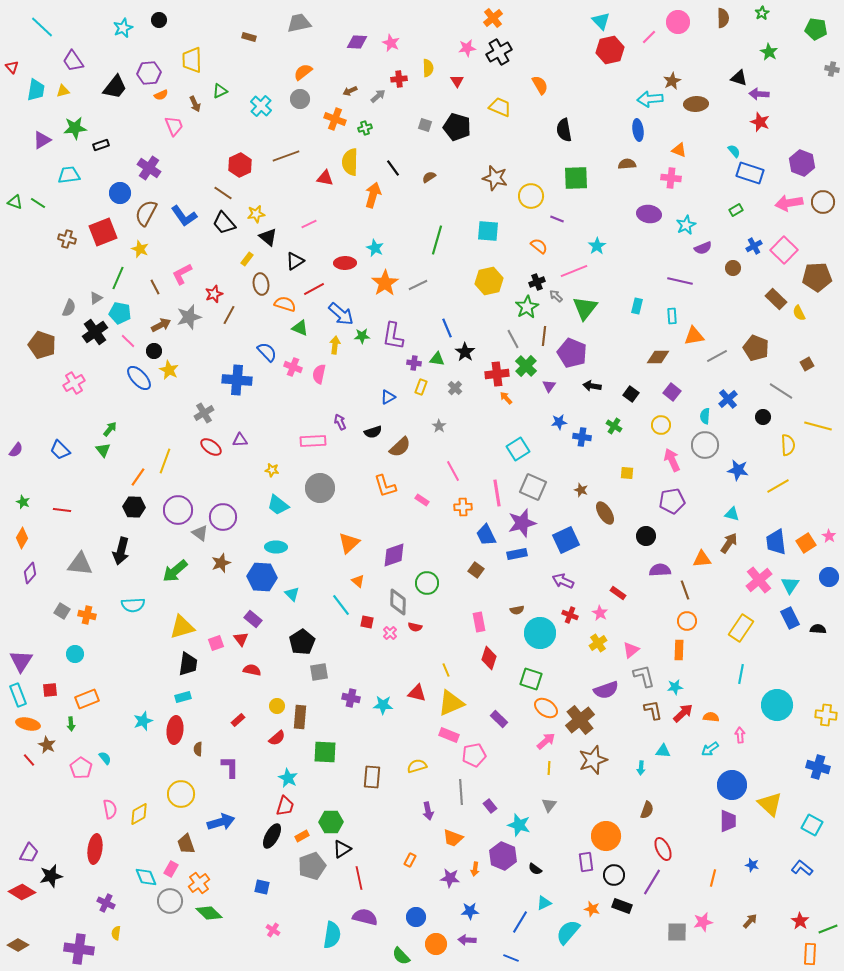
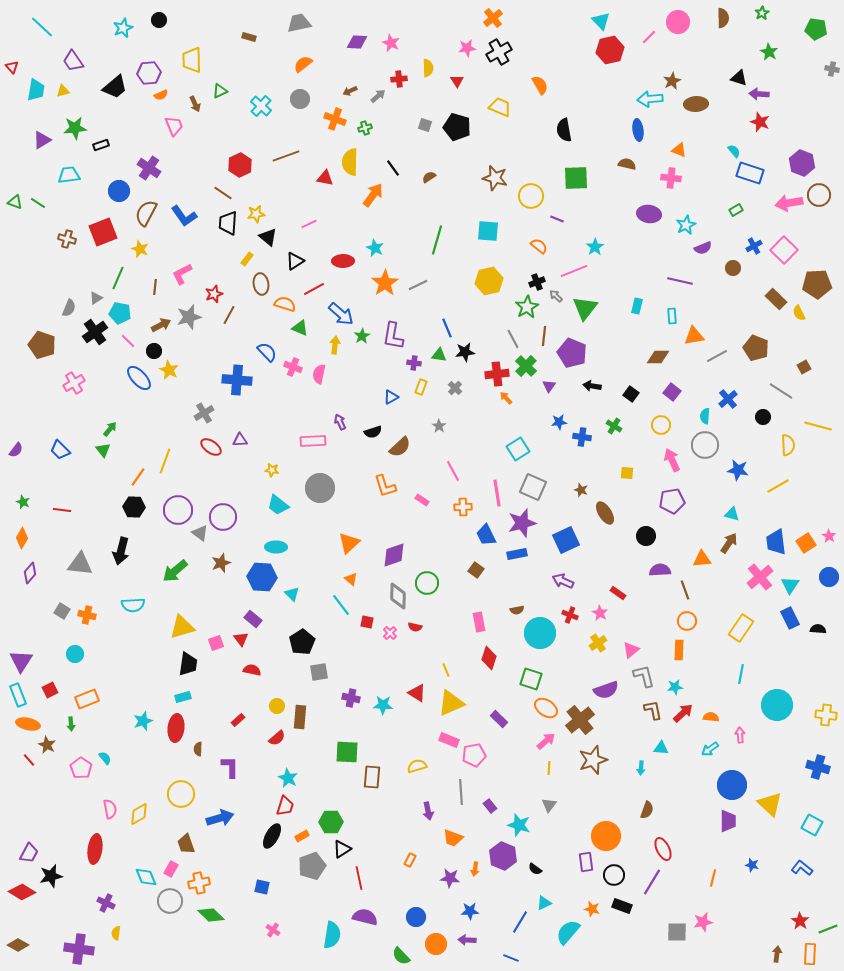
orange semicircle at (303, 72): moved 8 px up
black trapezoid at (115, 87): rotated 12 degrees clockwise
brown semicircle at (627, 164): rotated 18 degrees clockwise
blue circle at (120, 193): moved 1 px left, 2 px up
orange arrow at (373, 195): rotated 20 degrees clockwise
brown circle at (823, 202): moved 4 px left, 7 px up
black trapezoid at (224, 223): moved 4 px right; rotated 45 degrees clockwise
cyan star at (597, 246): moved 2 px left, 1 px down
red ellipse at (345, 263): moved 2 px left, 2 px up
brown pentagon at (817, 277): moved 7 px down
brown line at (155, 287): rotated 35 degrees clockwise
green star at (362, 336): rotated 28 degrees counterclockwise
black star at (465, 352): rotated 30 degrees clockwise
green triangle at (437, 359): moved 2 px right, 4 px up
brown square at (807, 364): moved 3 px left, 3 px down
blue triangle at (388, 397): moved 3 px right
pink cross at (759, 580): moved 1 px right, 3 px up
orange triangle at (358, 581): moved 7 px left, 2 px up
gray diamond at (398, 602): moved 6 px up
red square at (50, 690): rotated 21 degrees counterclockwise
red triangle at (417, 693): rotated 18 degrees clockwise
red ellipse at (175, 730): moved 1 px right, 2 px up
pink rectangle at (449, 735): moved 5 px down
cyan triangle at (663, 751): moved 2 px left, 3 px up
green square at (325, 752): moved 22 px right
blue arrow at (221, 822): moved 1 px left, 4 px up
orange cross at (199, 883): rotated 25 degrees clockwise
green diamond at (209, 913): moved 2 px right, 2 px down
brown arrow at (750, 921): moved 27 px right, 33 px down; rotated 35 degrees counterclockwise
